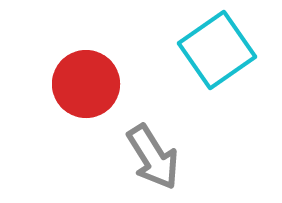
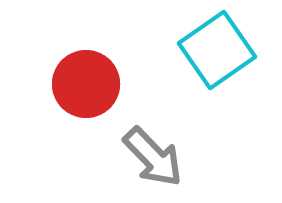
gray arrow: rotated 12 degrees counterclockwise
